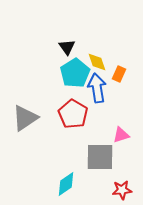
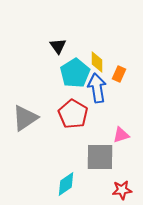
black triangle: moved 9 px left, 1 px up
yellow diamond: rotated 20 degrees clockwise
